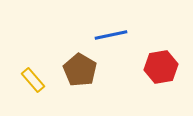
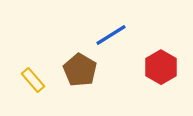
blue line: rotated 20 degrees counterclockwise
red hexagon: rotated 20 degrees counterclockwise
